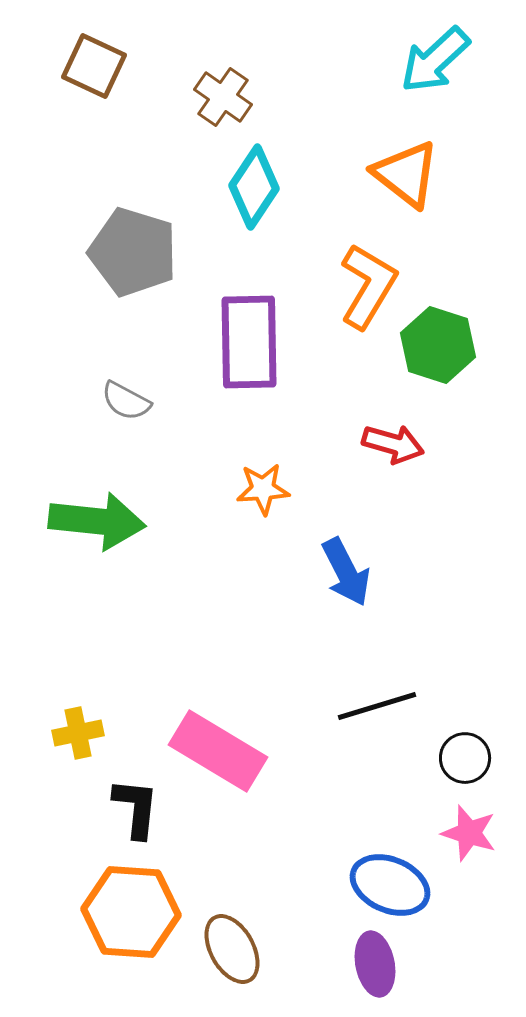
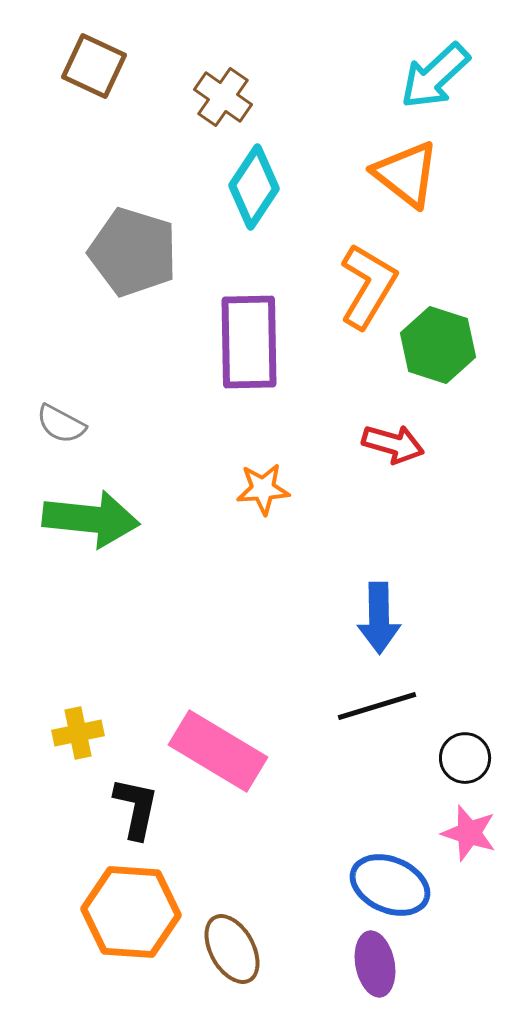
cyan arrow: moved 16 px down
gray semicircle: moved 65 px left, 23 px down
green arrow: moved 6 px left, 2 px up
blue arrow: moved 33 px right, 46 px down; rotated 26 degrees clockwise
black L-shape: rotated 6 degrees clockwise
